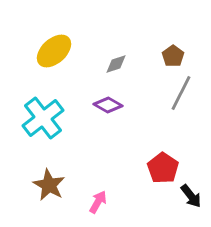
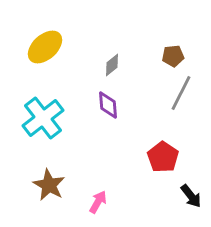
yellow ellipse: moved 9 px left, 4 px up
brown pentagon: rotated 30 degrees clockwise
gray diamond: moved 4 px left, 1 px down; rotated 20 degrees counterclockwise
purple diamond: rotated 56 degrees clockwise
red pentagon: moved 11 px up
